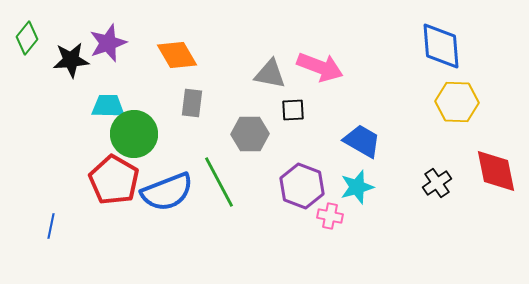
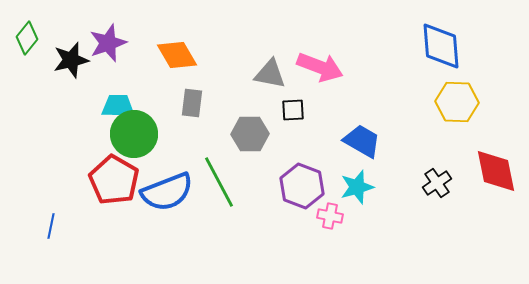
black star: rotated 9 degrees counterclockwise
cyan trapezoid: moved 10 px right
